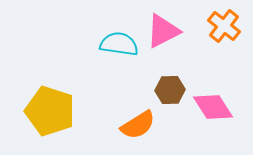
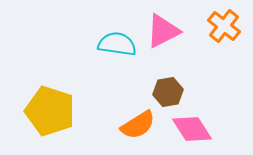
cyan semicircle: moved 2 px left
brown hexagon: moved 2 px left, 2 px down; rotated 8 degrees counterclockwise
pink diamond: moved 21 px left, 22 px down
